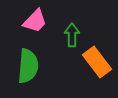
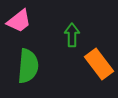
pink trapezoid: moved 16 px left; rotated 8 degrees clockwise
orange rectangle: moved 2 px right, 2 px down
